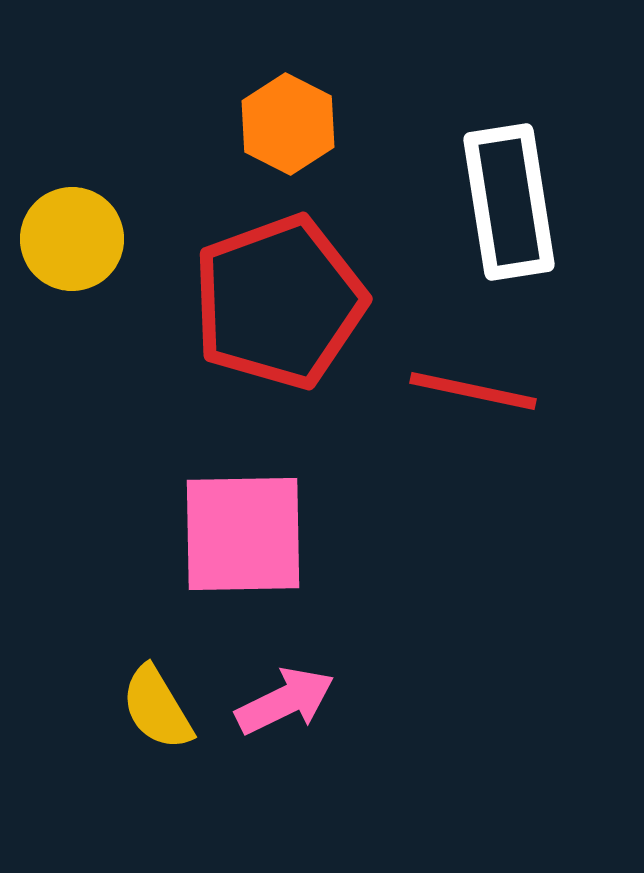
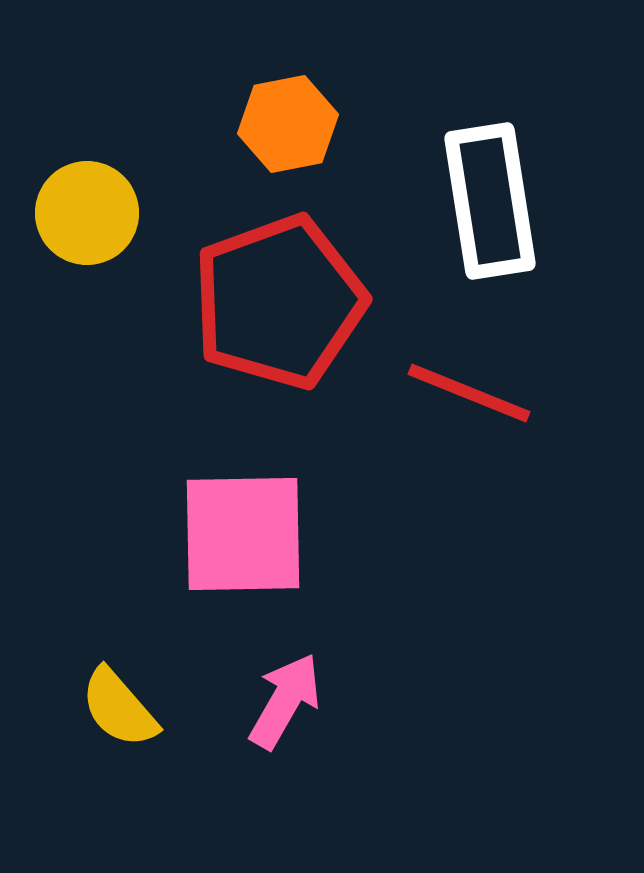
orange hexagon: rotated 22 degrees clockwise
white rectangle: moved 19 px left, 1 px up
yellow circle: moved 15 px right, 26 px up
red line: moved 4 px left, 2 px down; rotated 10 degrees clockwise
pink arrow: rotated 34 degrees counterclockwise
yellow semicircle: moved 38 px left; rotated 10 degrees counterclockwise
